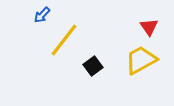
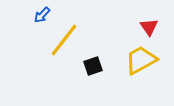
black square: rotated 18 degrees clockwise
